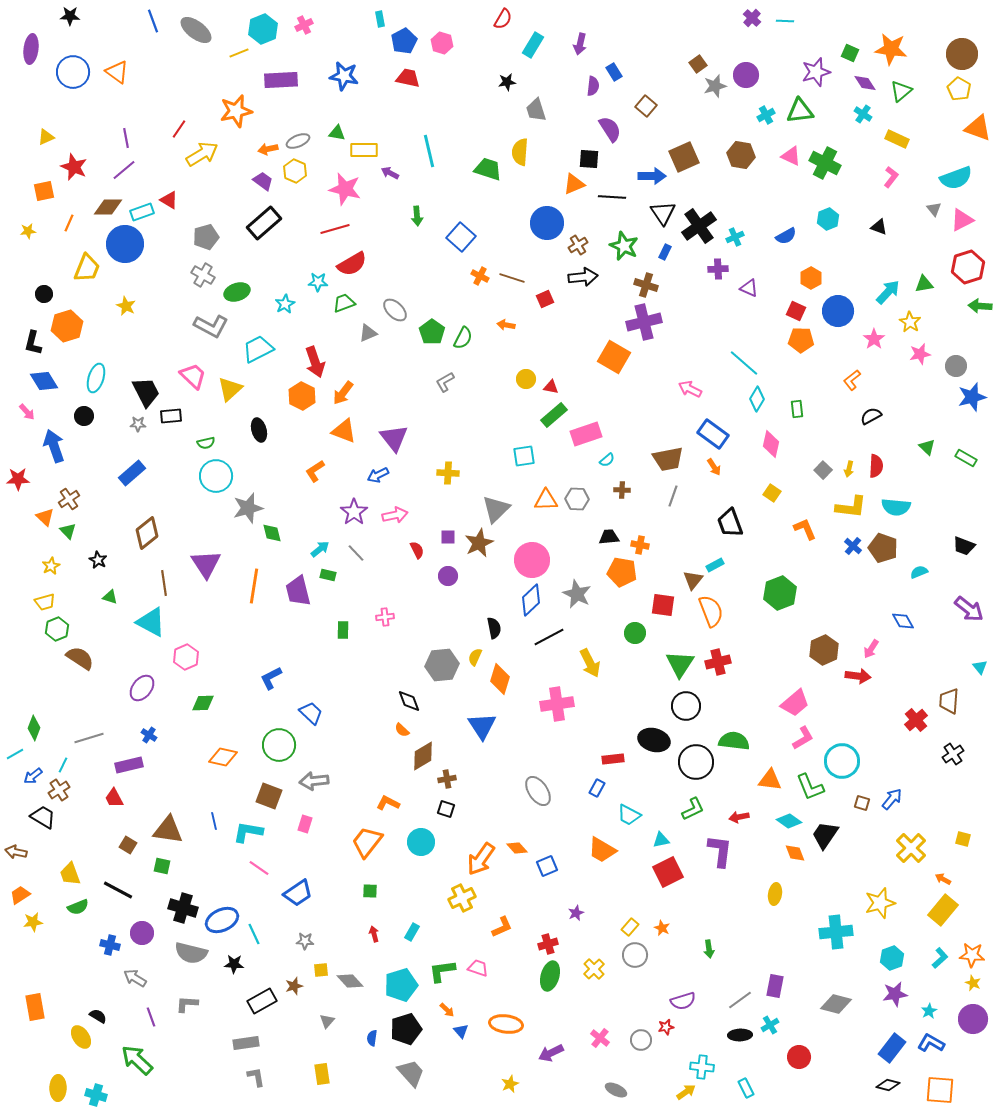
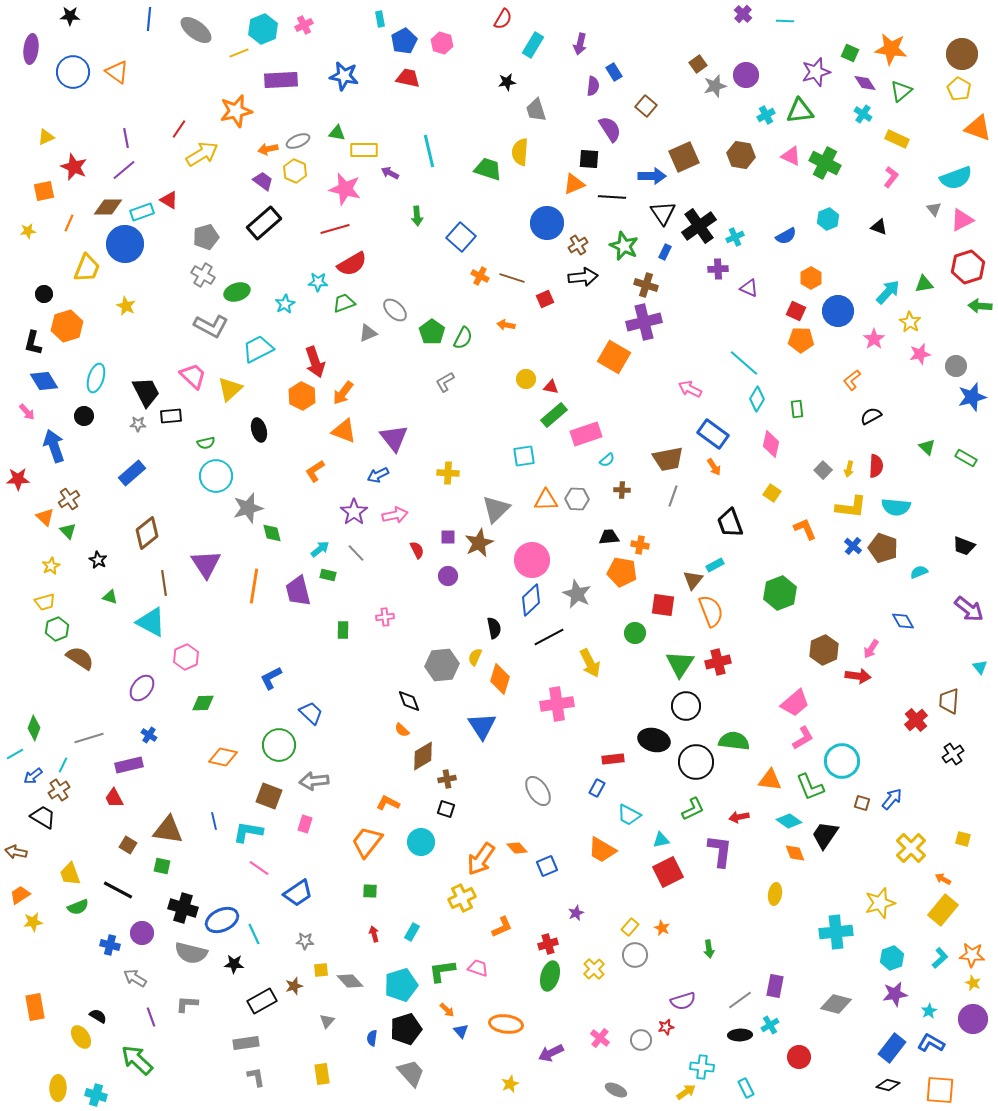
purple cross at (752, 18): moved 9 px left, 4 px up
blue line at (153, 21): moved 4 px left, 2 px up; rotated 25 degrees clockwise
